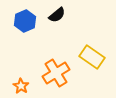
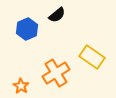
blue hexagon: moved 2 px right, 8 px down
